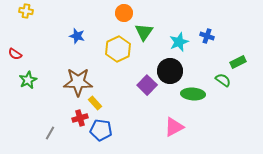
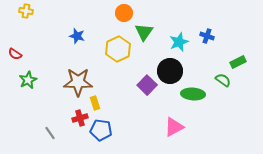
yellow rectangle: rotated 24 degrees clockwise
gray line: rotated 64 degrees counterclockwise
